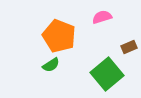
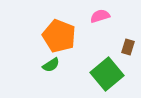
pink semicircle: moved 2 px left, 1 px up
brown rectangle: moved 1 px left; rotated 49 degrees counterclockwise
